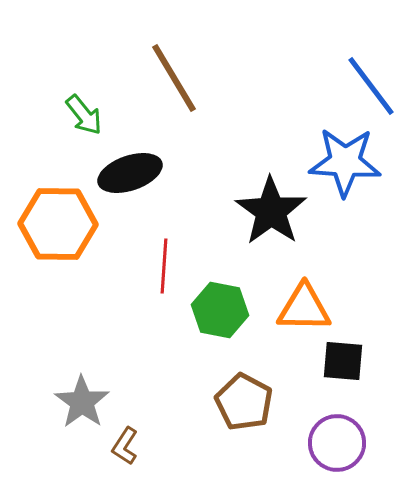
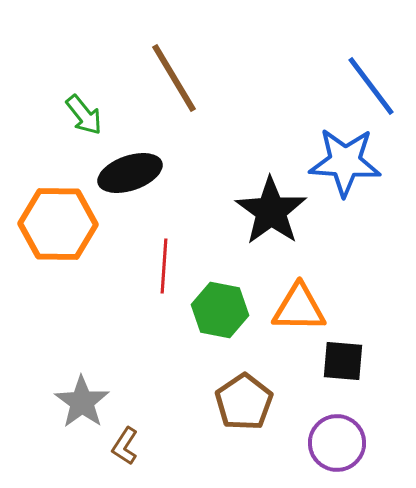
orange triangle: moved 5 px left
brown pentagon: rotated 10 degrees clockwise
